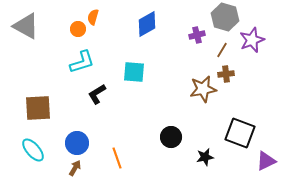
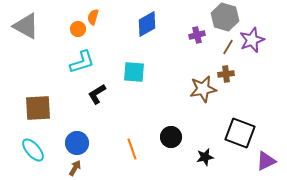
brown line: moved 6 px right, 3 px up
orange line: moved 15 px right, 9 px up
